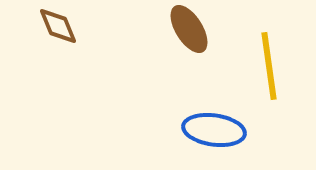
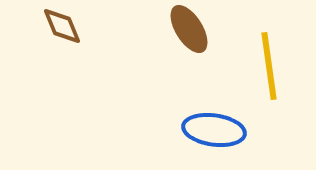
brown diamond: moved 4 px right
